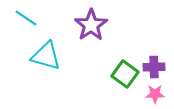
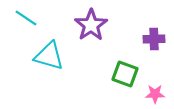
cyan triangle: moved 3 px right
purple cross: moved 28 px up
green square: rotated 16 degrees counterclockwise
